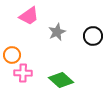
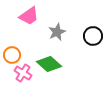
pink cross: rotated 30 degrees clockwise
green diamond: moved 12 px left, 16 px up
